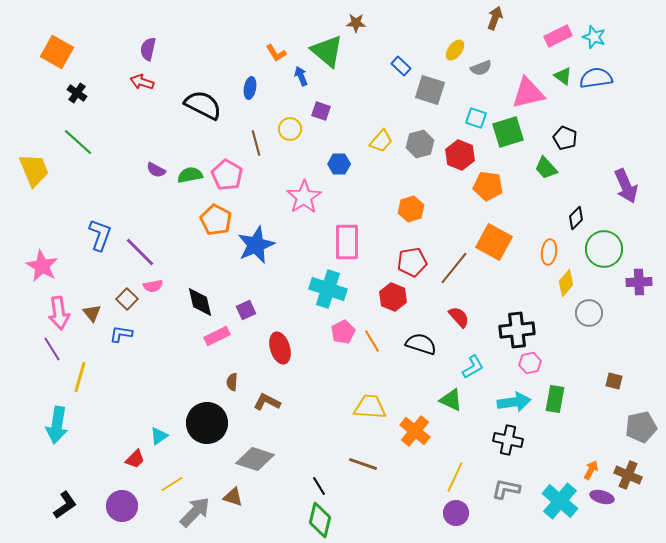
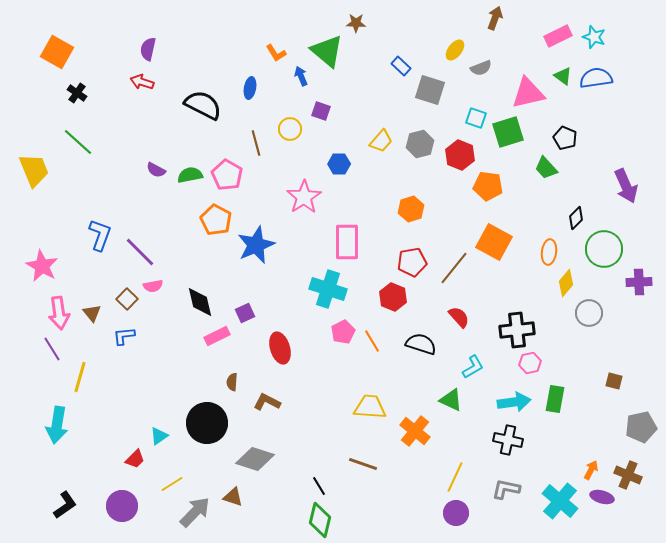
purple square at (246, 310): moved 1 px left, 3 px down
blue L-shape at (121, 334): moved 3 px right, 2 px down; rotated 15 degrees counterclockwise
